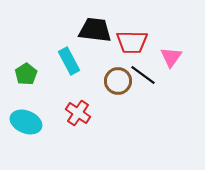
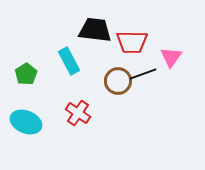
black line: moved 1 px up; rotated 56 degrees counterclockwise
